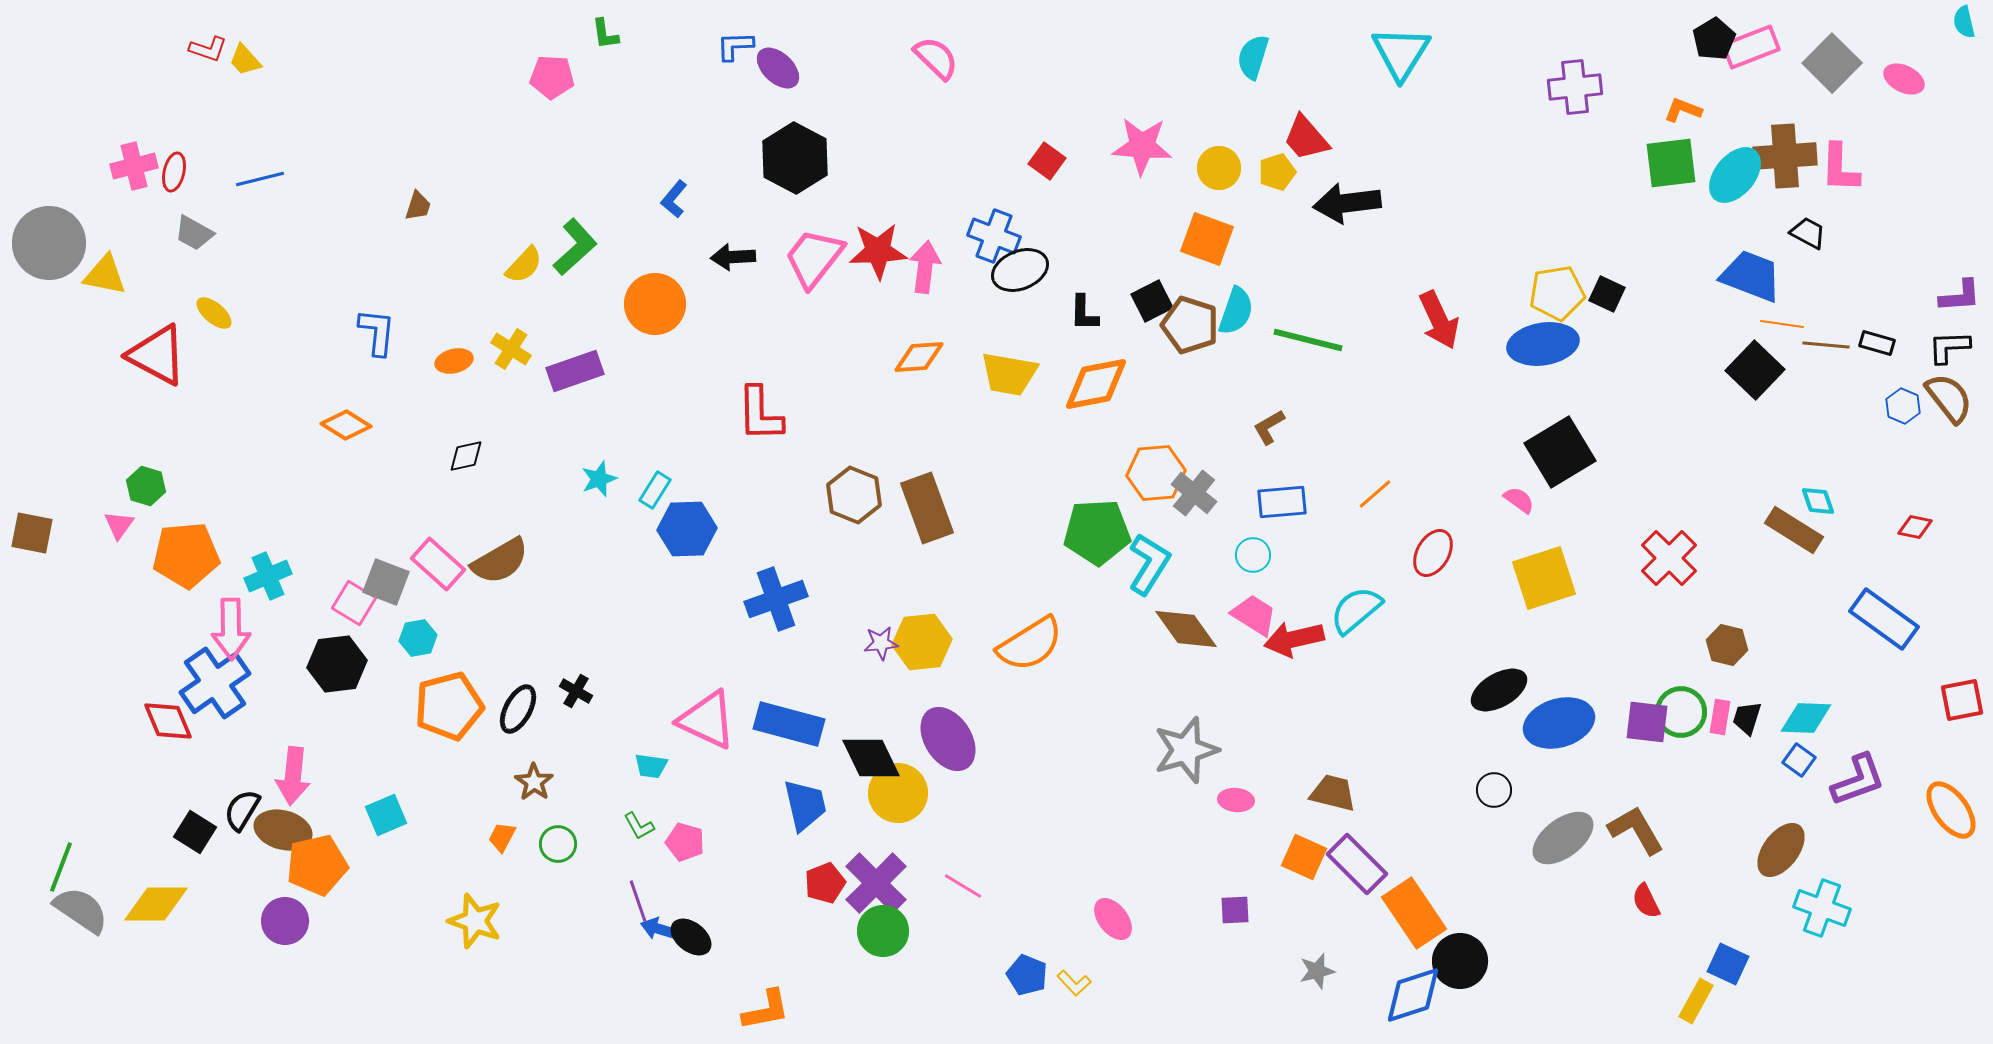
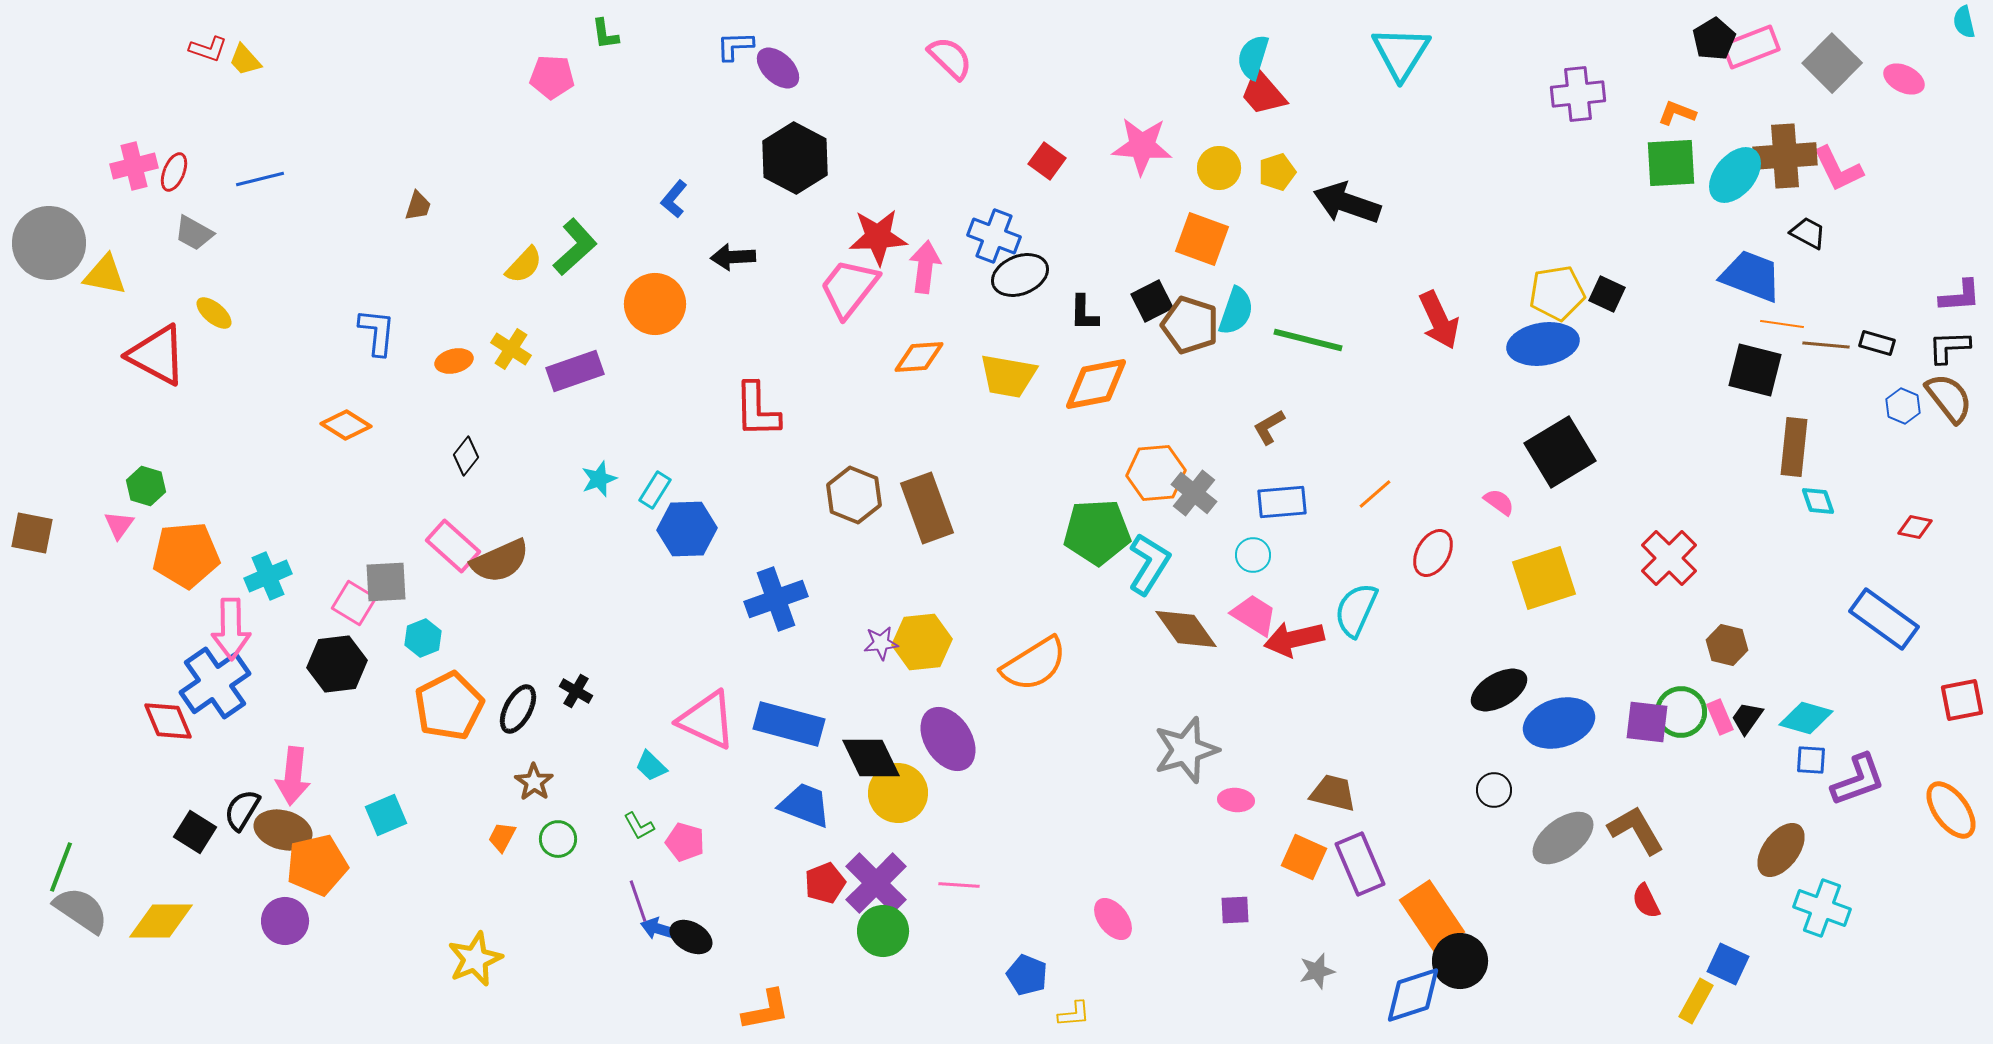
pink semicircle at (936, 58): moved 14 px right
purple cross at (1575, 87): moved 3 px right, 7 px down
orange L-shape at (1683, 110): moved 6 px left, 3 px down
red trapezoid at (1306, 138): moved 43 px left, 45 px up
green square at (1671, 163): rotated 4 degrees clockwise
pink L-shape at (1840, 168): moved 2 px left, 1 px down; rotated 28 degrees counterclockwise
red ellipse at (174, 172): rotated 9 degrees clockwise
black arrow at (1347, 203): rotated 26 degrees clockwise
orange square at (1207, 239): moved 5 px left
red star at (878, 251): moved 14 px up
pink trapezoid at (814, 258): moved 35 px right, 30 px down
black ellipse at (1020, 270): moved 5 px down
black square at (1755, 370): rotated 30 degrees counterclockwise
yellow trapezoid at (1009, 374): moved 1 px left, 2 px down
red L-shape at (760, 414): moved 3 px left, 4 px up
black diamond at (466, 456): rotated 39 degrees counterclockwise
pink semicircle at (1519, 500): moved 20 px left, 2 px down
brown rectangle at (1794, 530): moved 83 px up; rotated 64 degrees clockwise
brown semicircle at (500, 561): rotated 6 degrees clockwise
pink rectangle at (438, 564): moved 15 px right, 18 px up
gray square at (386, 582): rotated 24 degrees counterclockwise
cyan semicircle at (1356, 610): rotated 26 degrees counterclockwise
cyan hexagon at (418, 638): moved 5 px right; rotated 12 degrees counterclockwise
orange semicircle at (1030, 644): moved 4 px right, 20 px down
orange pentagon at (449, 706): rotated 12 degrees counterclockwise
pink rectangle at (1720, 717): rotated 32 degrees counterclockwise
black trapezoid at (1747, 718): rotated 18 degrees clockwise
cyan diamond at (1806, 718): rotated 14 degrees clockwise
blue square at (1799, 760): moved 12 px right; rotated 32 degrees counterclockwise
cyan trapezoid at (651, 766): rotated 36 degrees clockwise
blue trapezoid at (805, 805): rotated 56 degrees counterclockwise
green circle at (558, 844): moved 5 px up
purple rectangle at (1357, 864): moved 3 px right; rotated 22 degrees clockwise
pink line at (963, 886): moved 4 px left, 1 px up; rotated 27 degrees counterclockwise
yellow diamond at (156, 904): moved 5 px right, 17 px down
orange rectangle at (1414, 913): moved 18 px right, 3 px down
yellow star at (475, 921): moved 38 px down; rotated 30 degrees clockwise
black ellipse at (691, 937): rotated 9 degrees counterclockwise
yellow L-shape at (1074, 983): moved 31 px down; rotated 52 degrees counterclockwise
